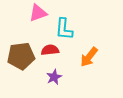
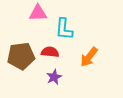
pink triangle: rotated 18 degrees clockwise
red semicircle: moved 2 px down; rotated 12 degrees clockwise
